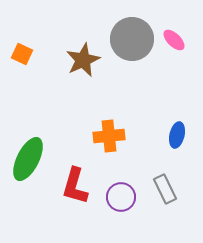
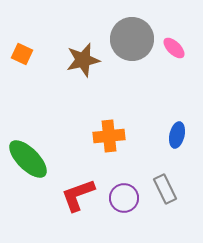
pink ellipse: moved 8 px down
brown star: rotated 12 degrees clockwise
green ellipse: rotated 72 degrees counterclockwise
red L-shape: moved 3 px right, 9 px down; rotated 54 degrees clockwise
purple circle: moved 3 px right, 1 px down
